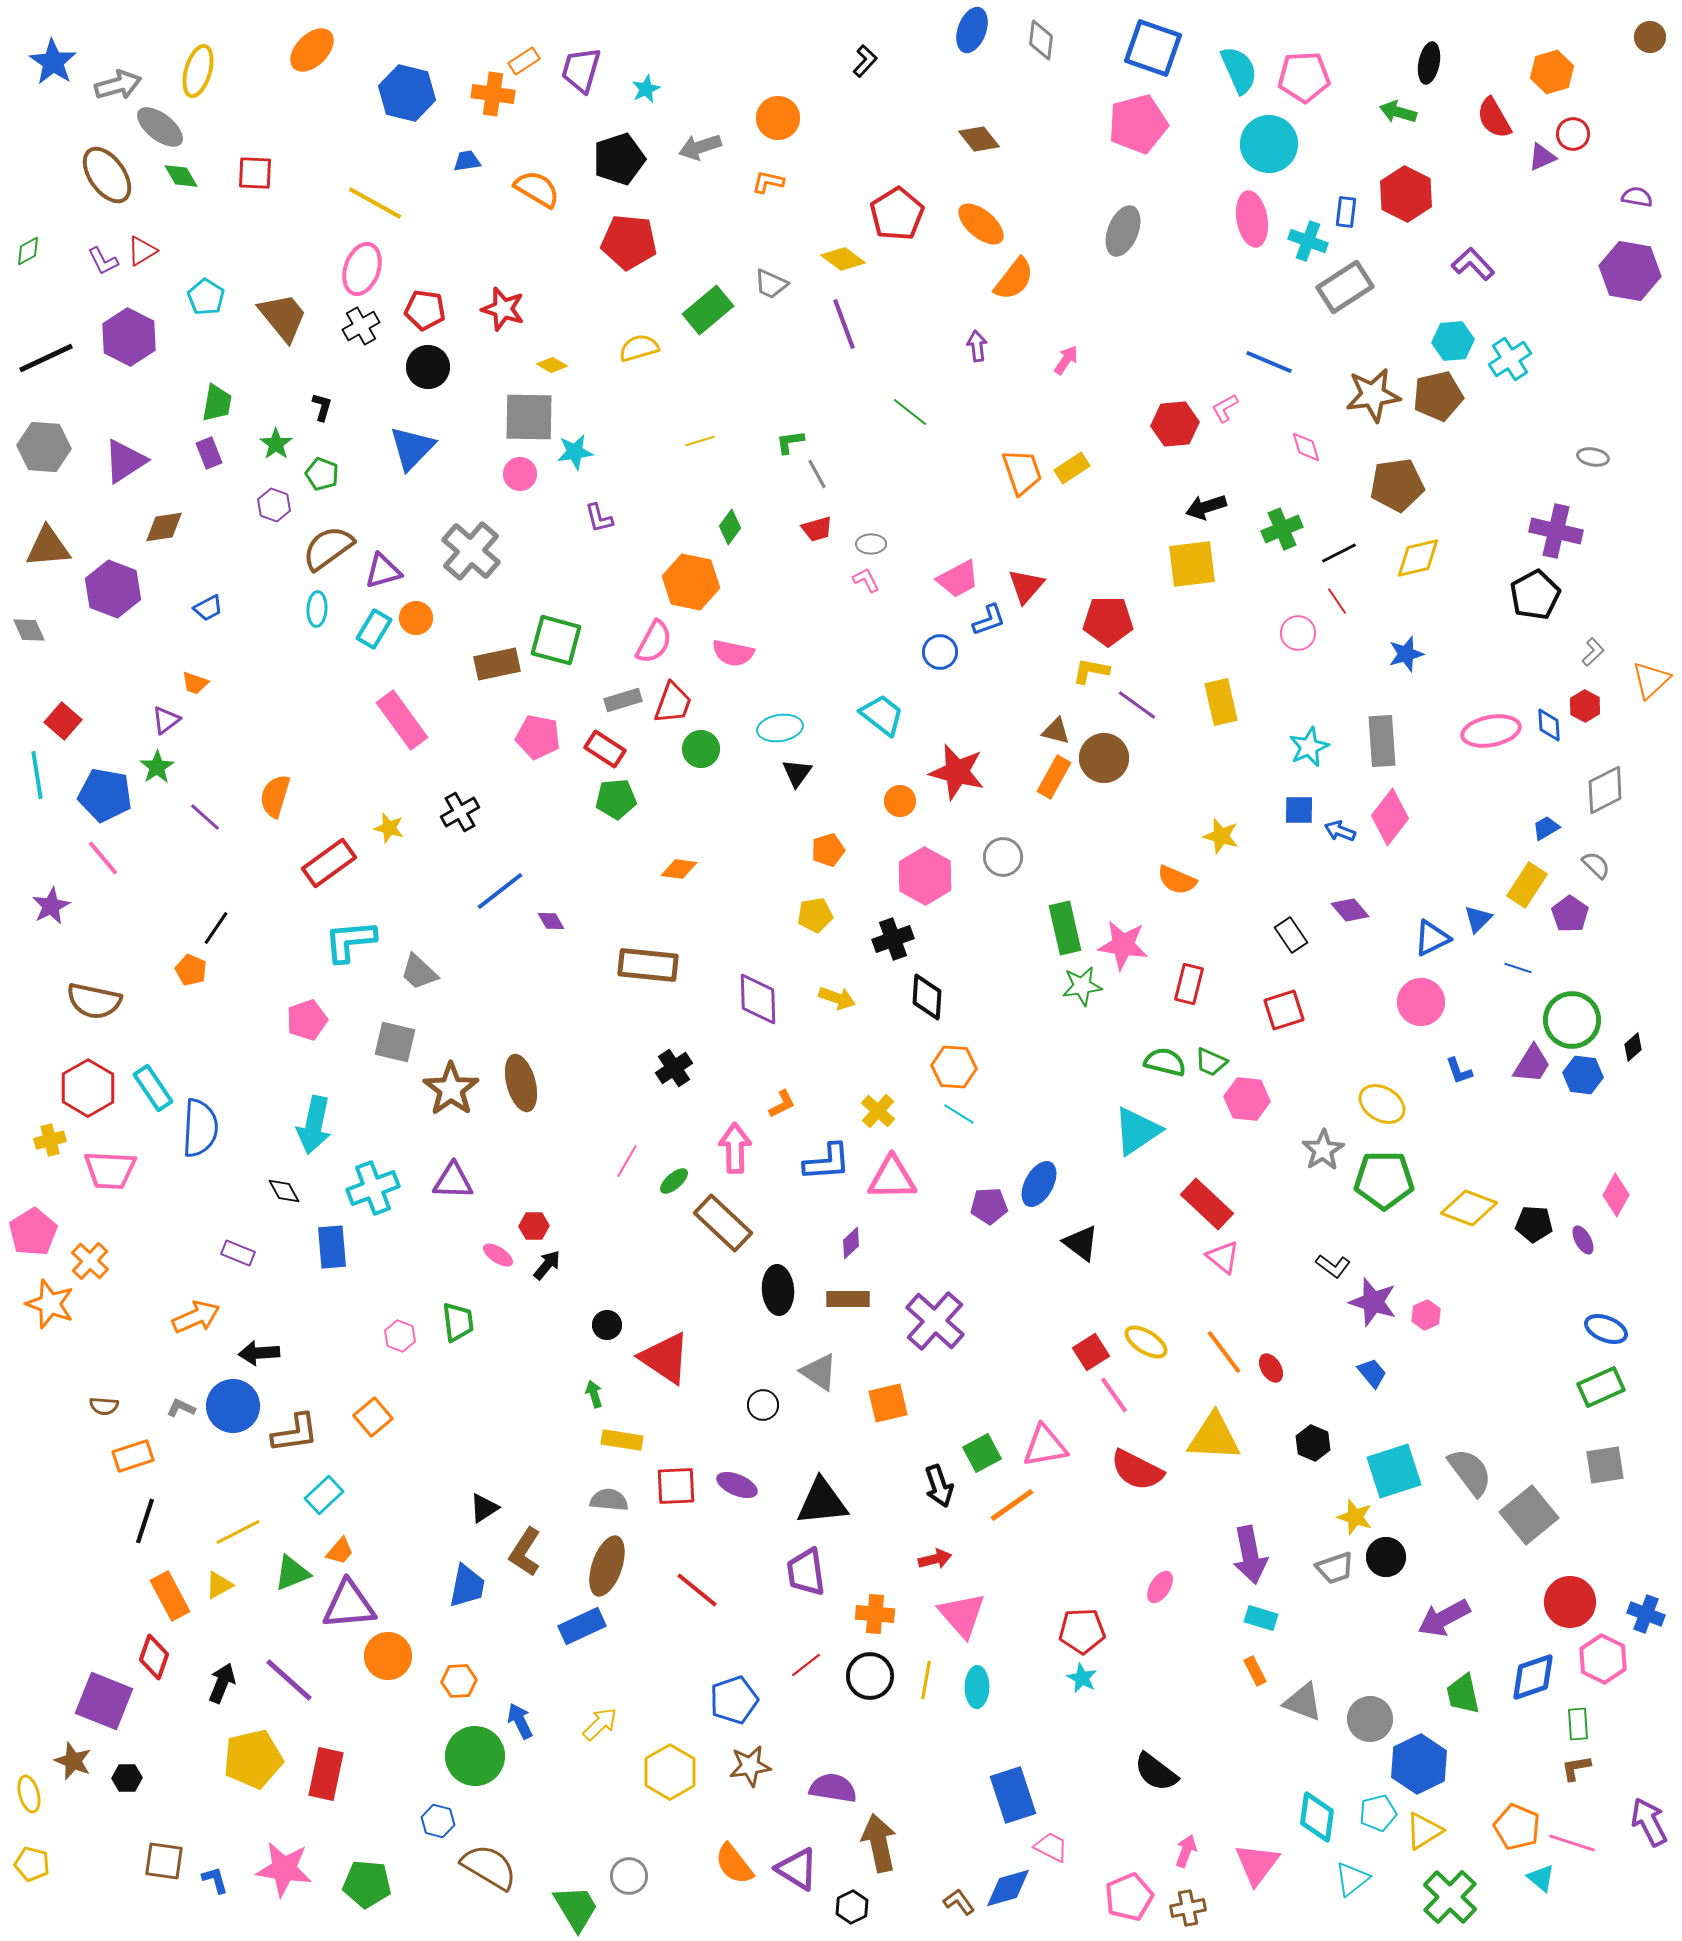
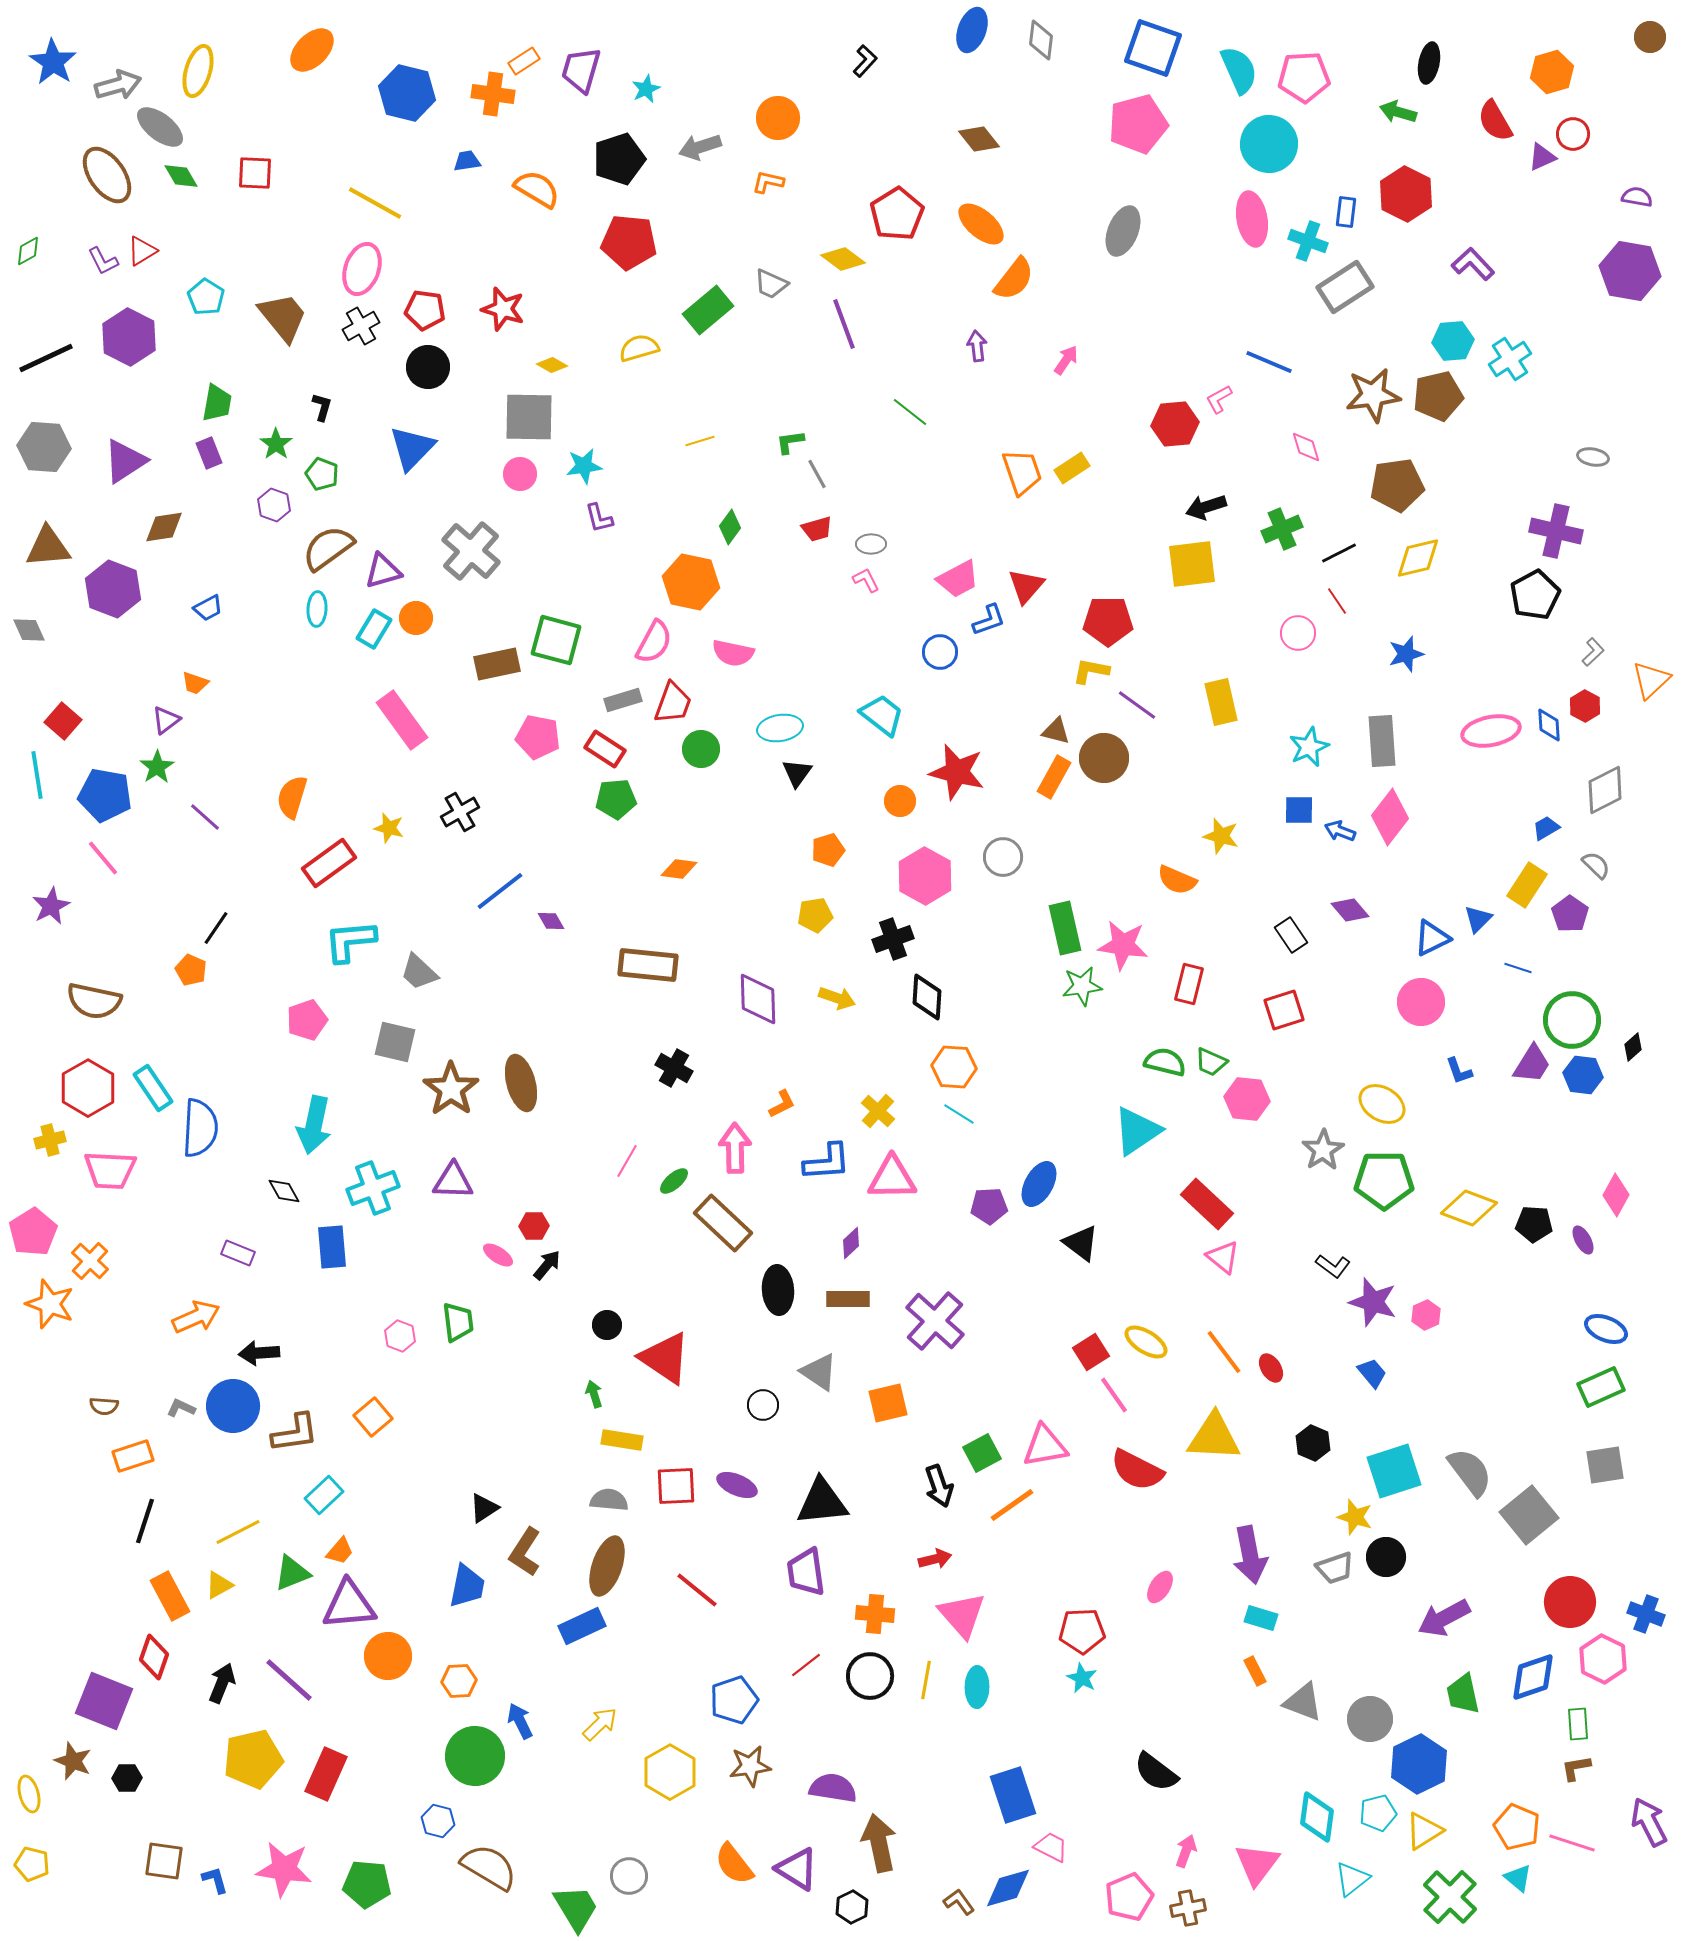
red semicircle at (1494, 118): moved 1 px right, 3 px down
pink L-shape at (1225, 408): moved 6 px left, 9 px up
cyan star at (575, 452): moved 9 px right, 14 px down
orange semicircle at (275, 796): moved 17 px right, 1 px down
black cross at (674, 1068): rotated 27 degrees counterclockwise
red rectangle at (326, 1774): rotated 12 degrees clockwise
cyan triangle at (1541, 1878): moved 23 px left
